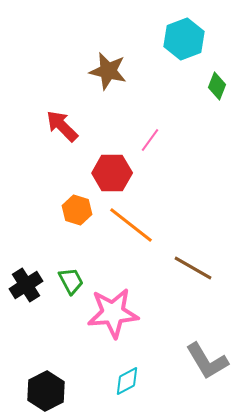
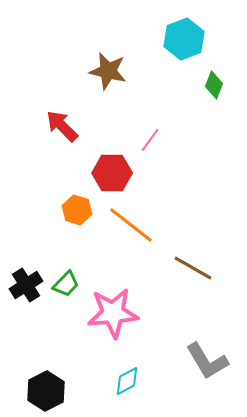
green diamond: moved 3 px left, 1 px up
green trapezoid: moved 5 px left, 3 px down; rotated 72 degrees clockwise
